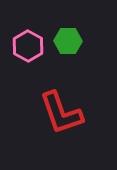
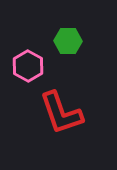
pink hexagon: moved 20 px down
